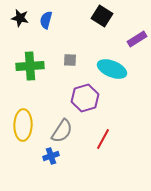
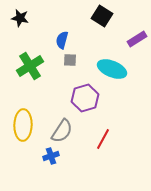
blue semicircle: moved 16 px right, 20 px down
green cross: rotated 28 degrees counterclockwise
